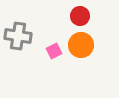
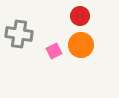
gray cross: moved 1 px right, 2 px up
